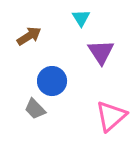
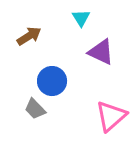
purple triangle: rotated 32 degrees counterclockwise
